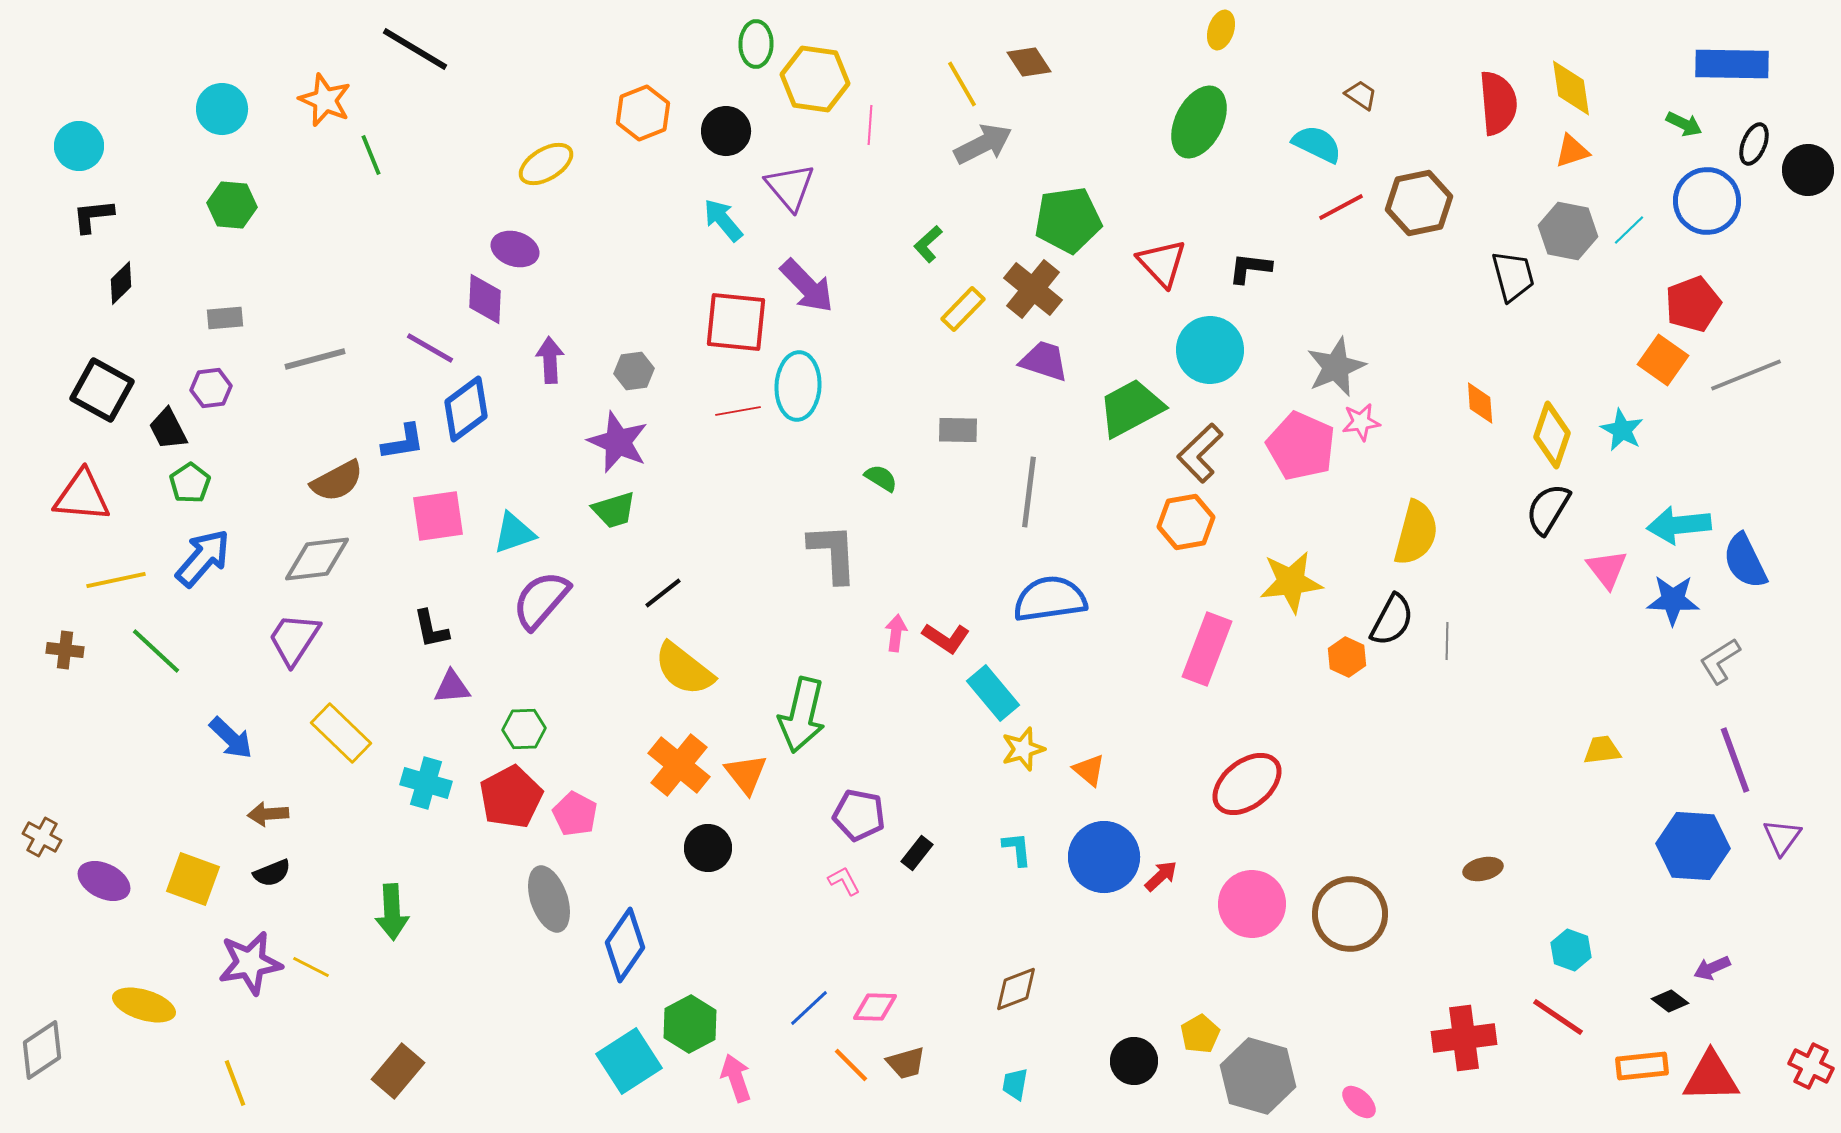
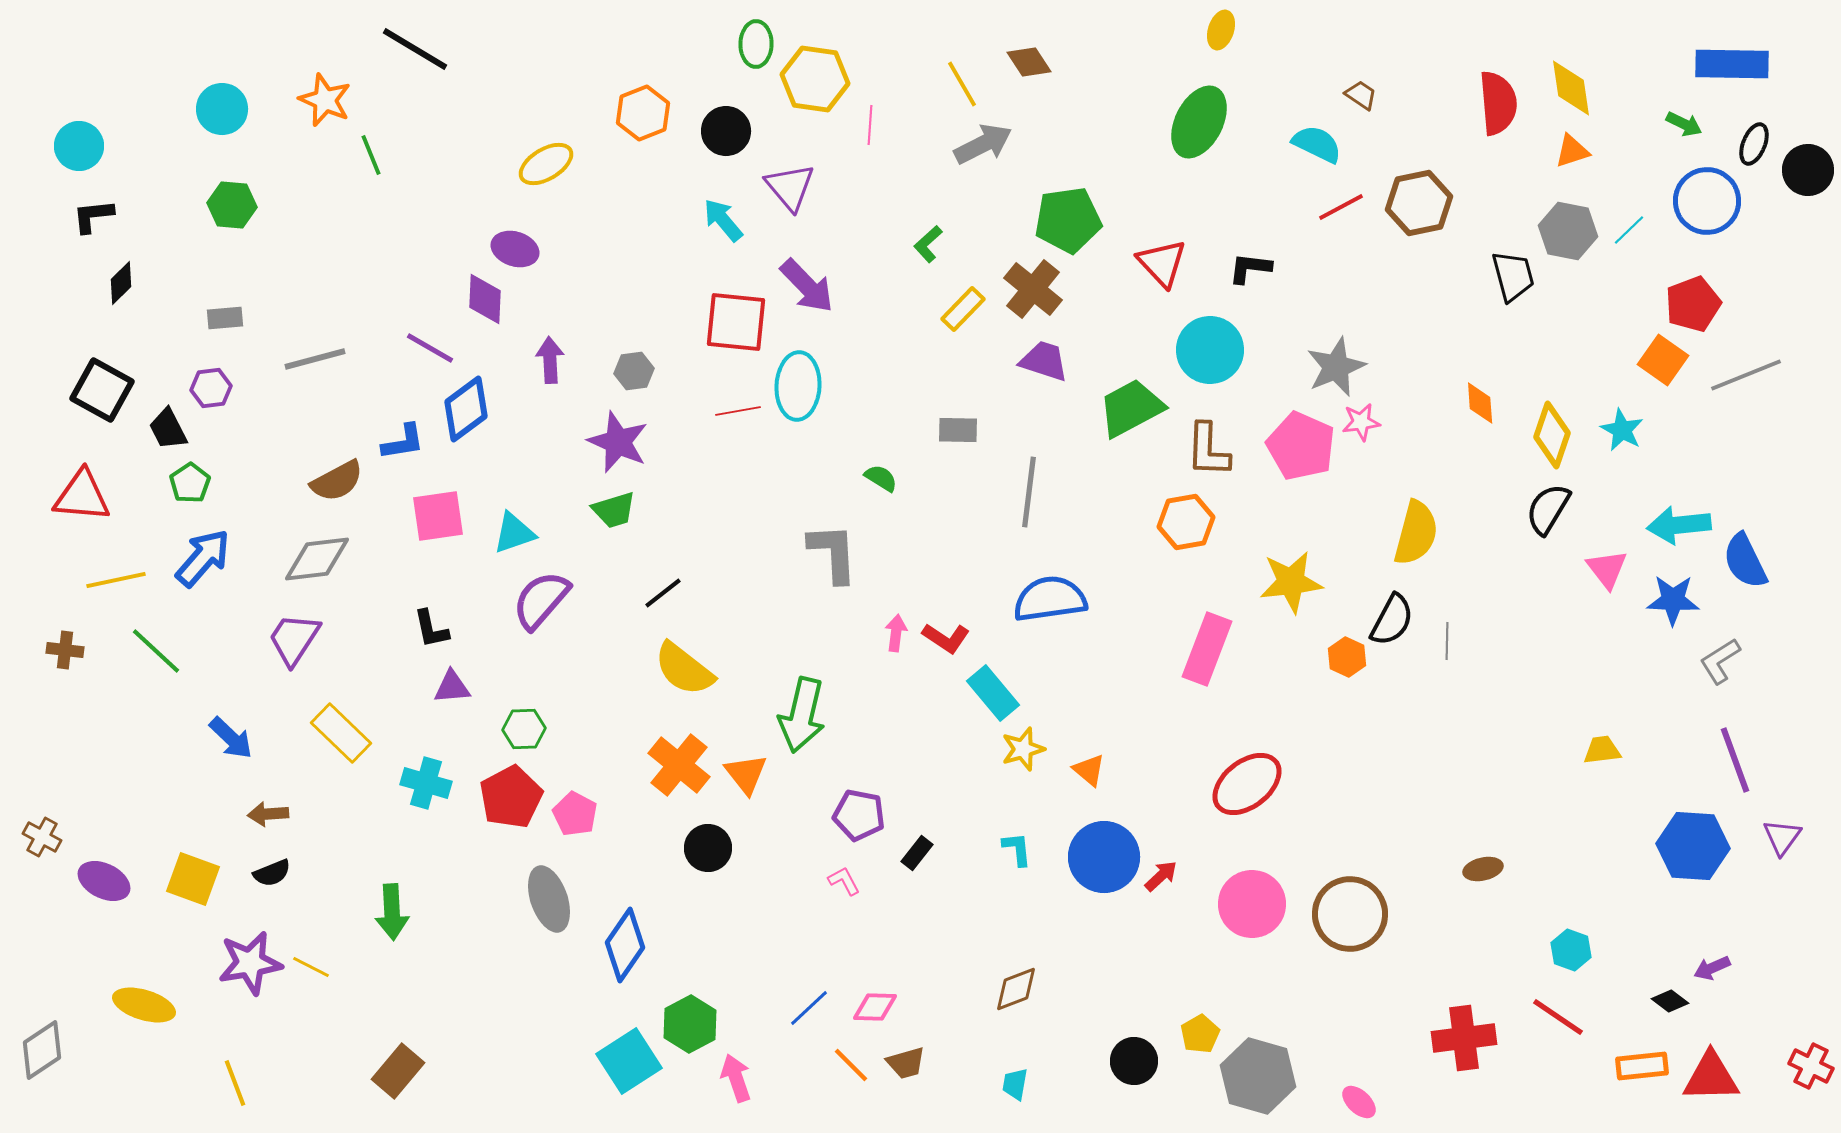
brown L-shape at (1200, 453): moved 8 px right, 3 px up; rotated 44 degrees counterclockwise
